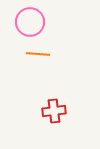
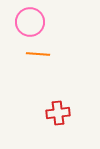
red cross: moved 4 px right, 2 px down
